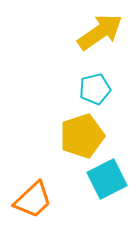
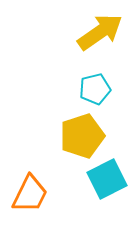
orange trapezoid: moved 3 px left, 6 px up; rotated 21 degrees counterclockwise
